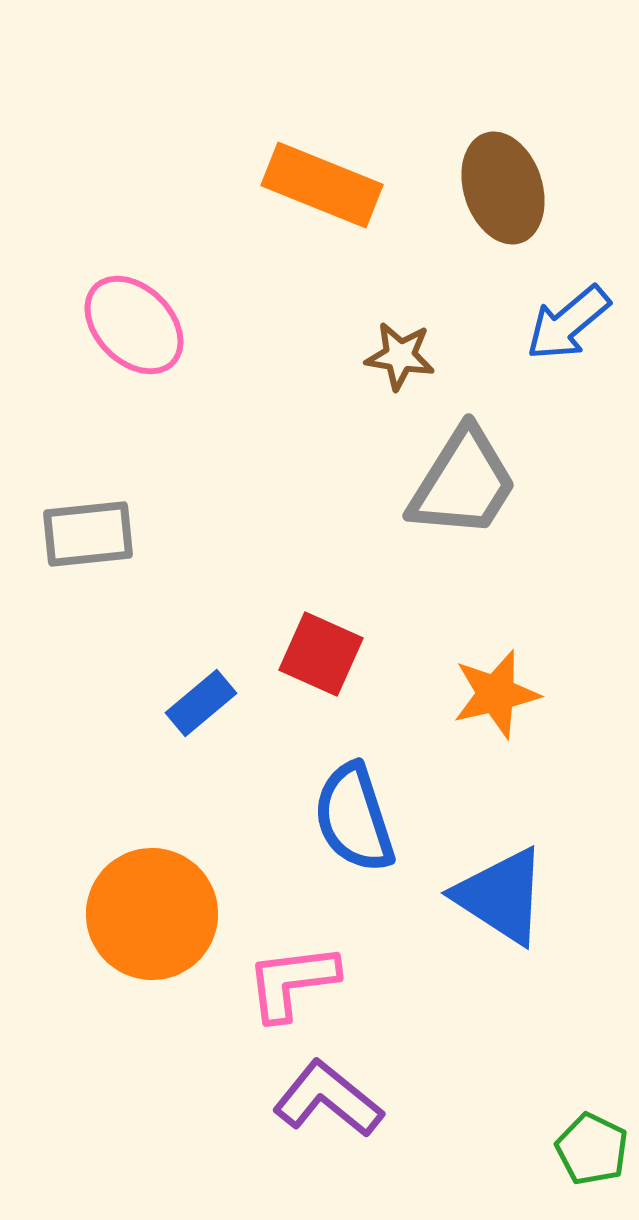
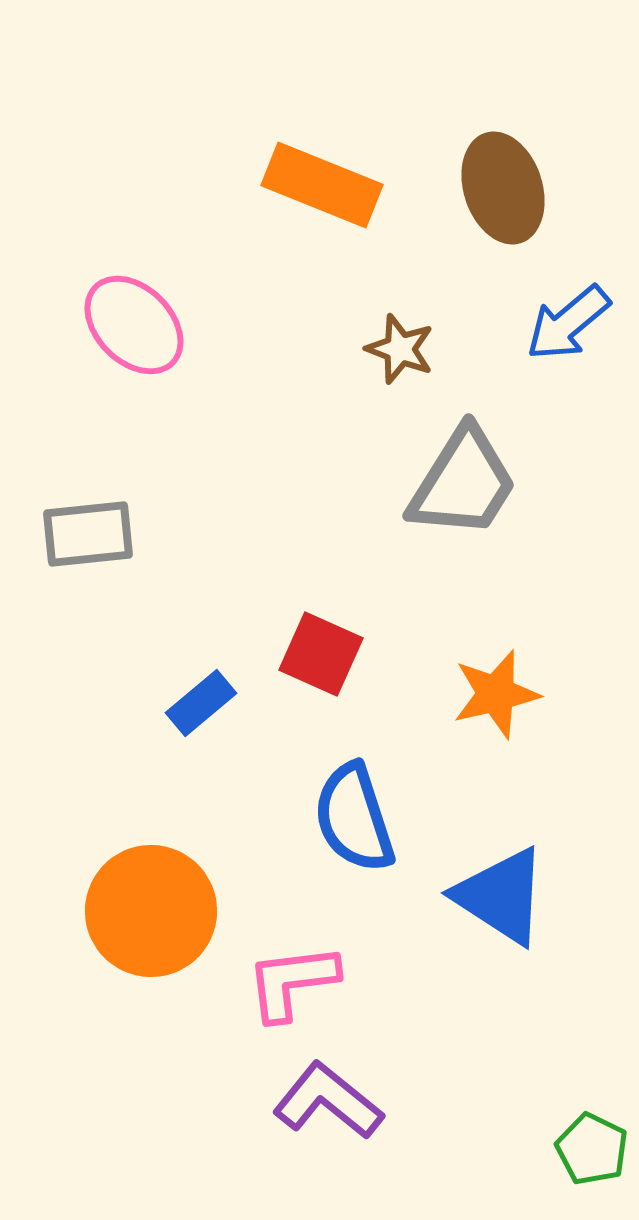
brown star: moved 7 px up; rotated 12 degrees clockwise
orange circle: moved 1 px left, 3 px up
purple L-shape: moved 2 px down
